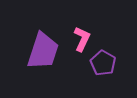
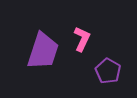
purple pentagon: moved 5 px right, 8 px down
